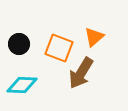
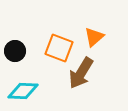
black circle: moved 4 px left, 7 px down
cyan diamond: moved 1 px right, 6 px down
